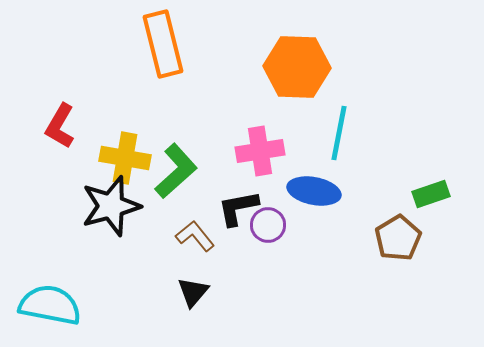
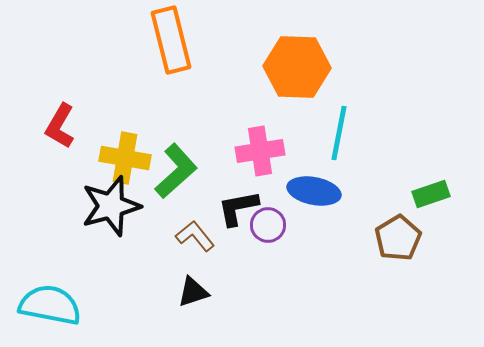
orange rectangle: moved 8 px right, 4 px up
black triangle: rotated 32 degrees clockwise
